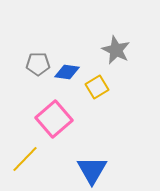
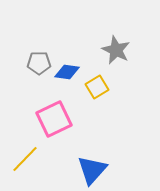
gray pentagon: moved 1 px right, 1 px up
pink square: rotated 15 degrees clockwise
blue triangle: rotated 12 degrees clockwise
